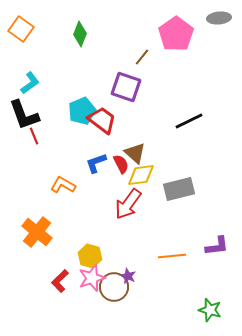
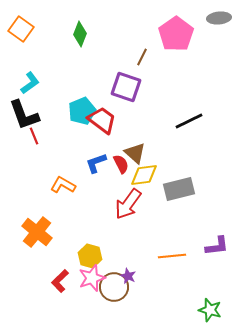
brown line: rotated 12 degrees counterclockwise
yellow diamond: moved 3 px right
